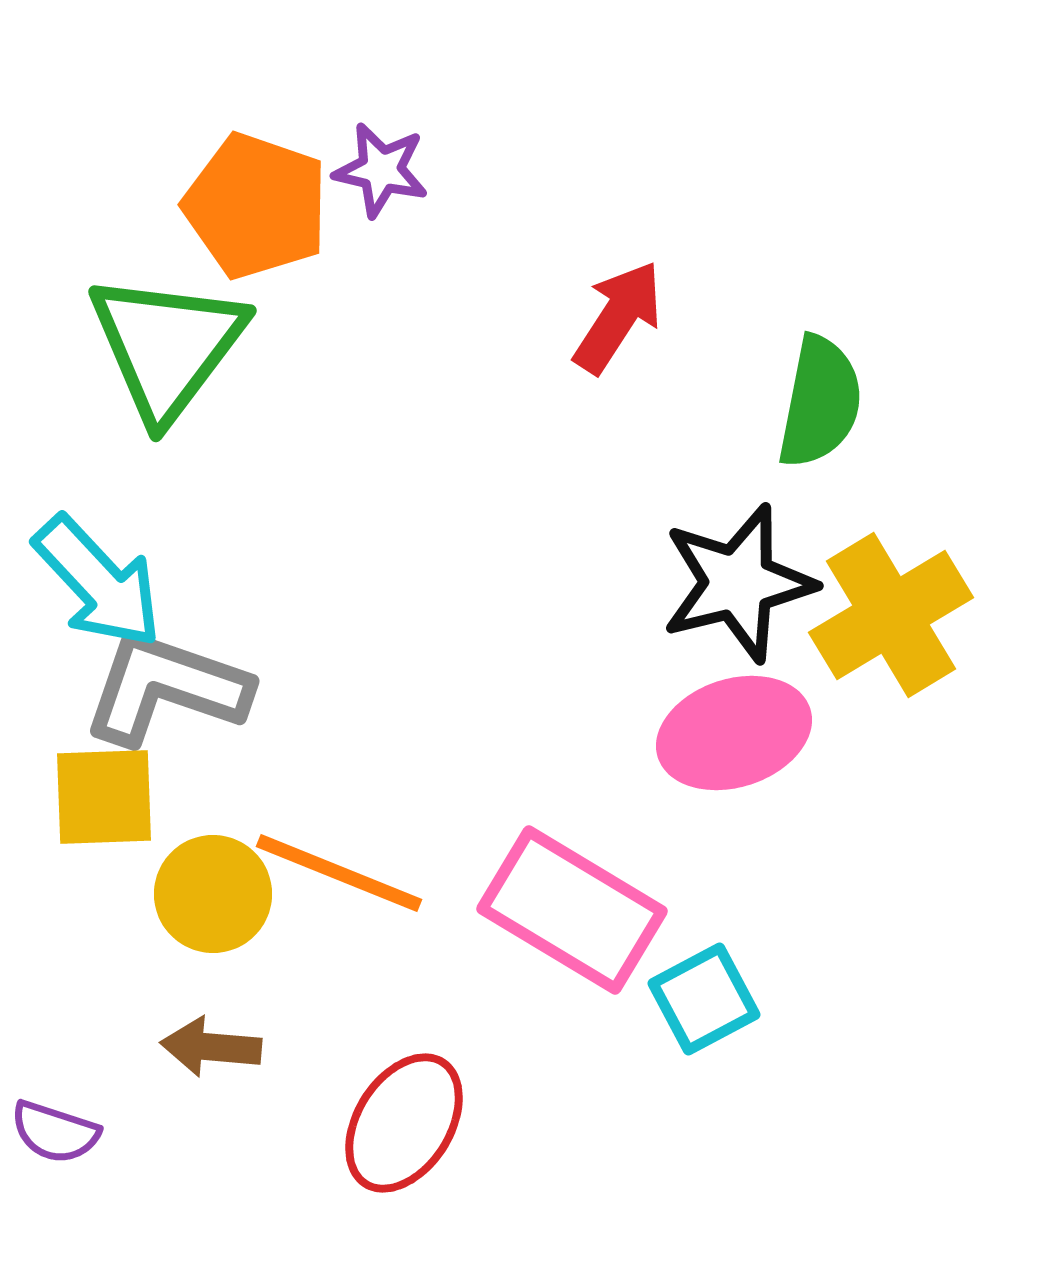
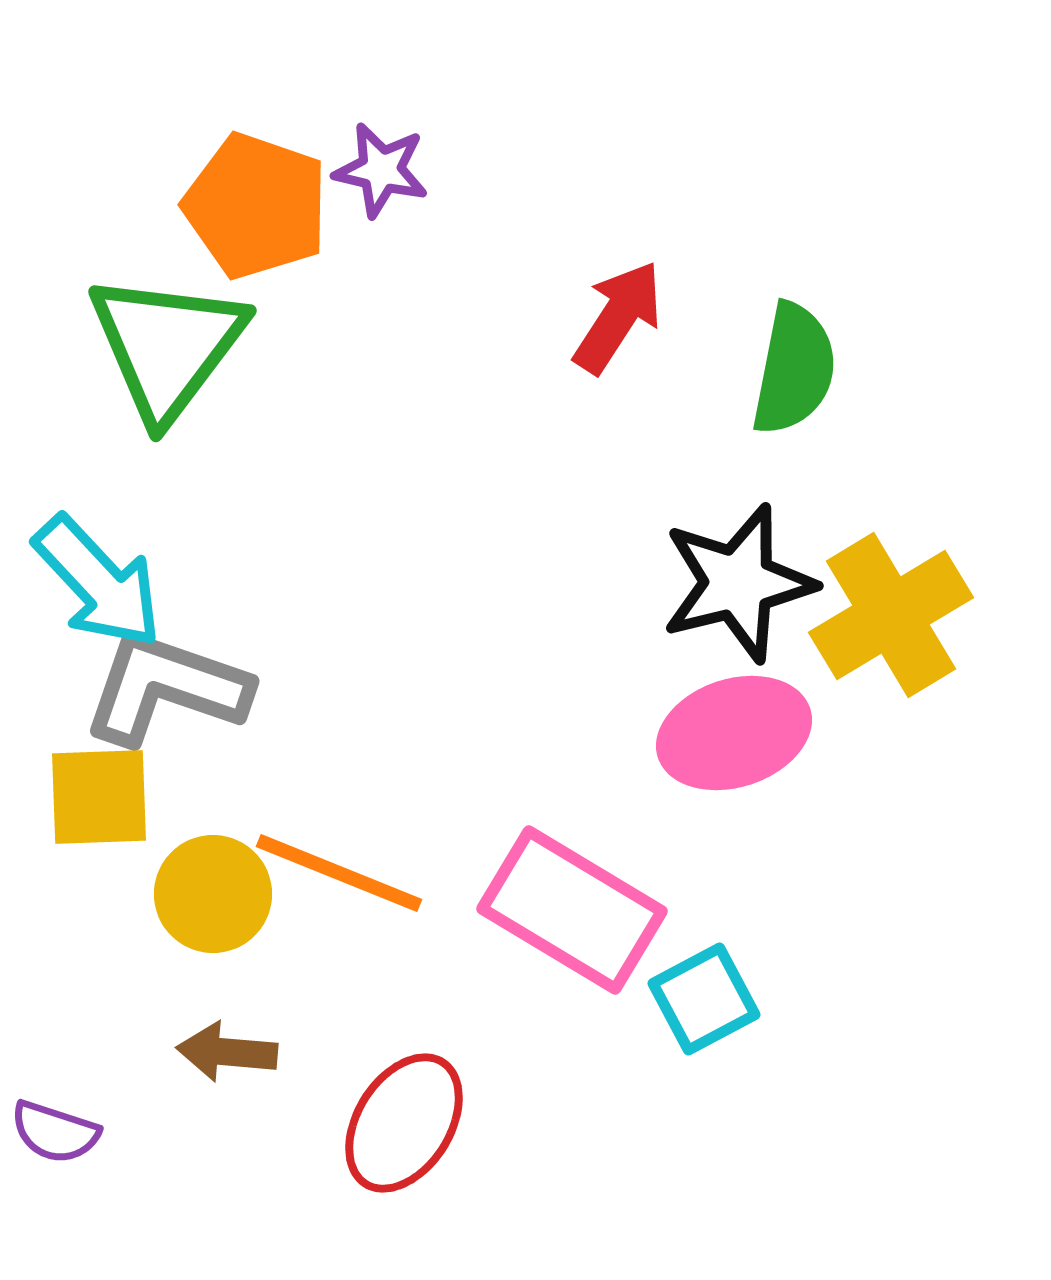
green semicircle: moved 26 px left, 33 px up
yellow square: moved 5 px left
brown arrow: moved 16 px right, 5 px down
